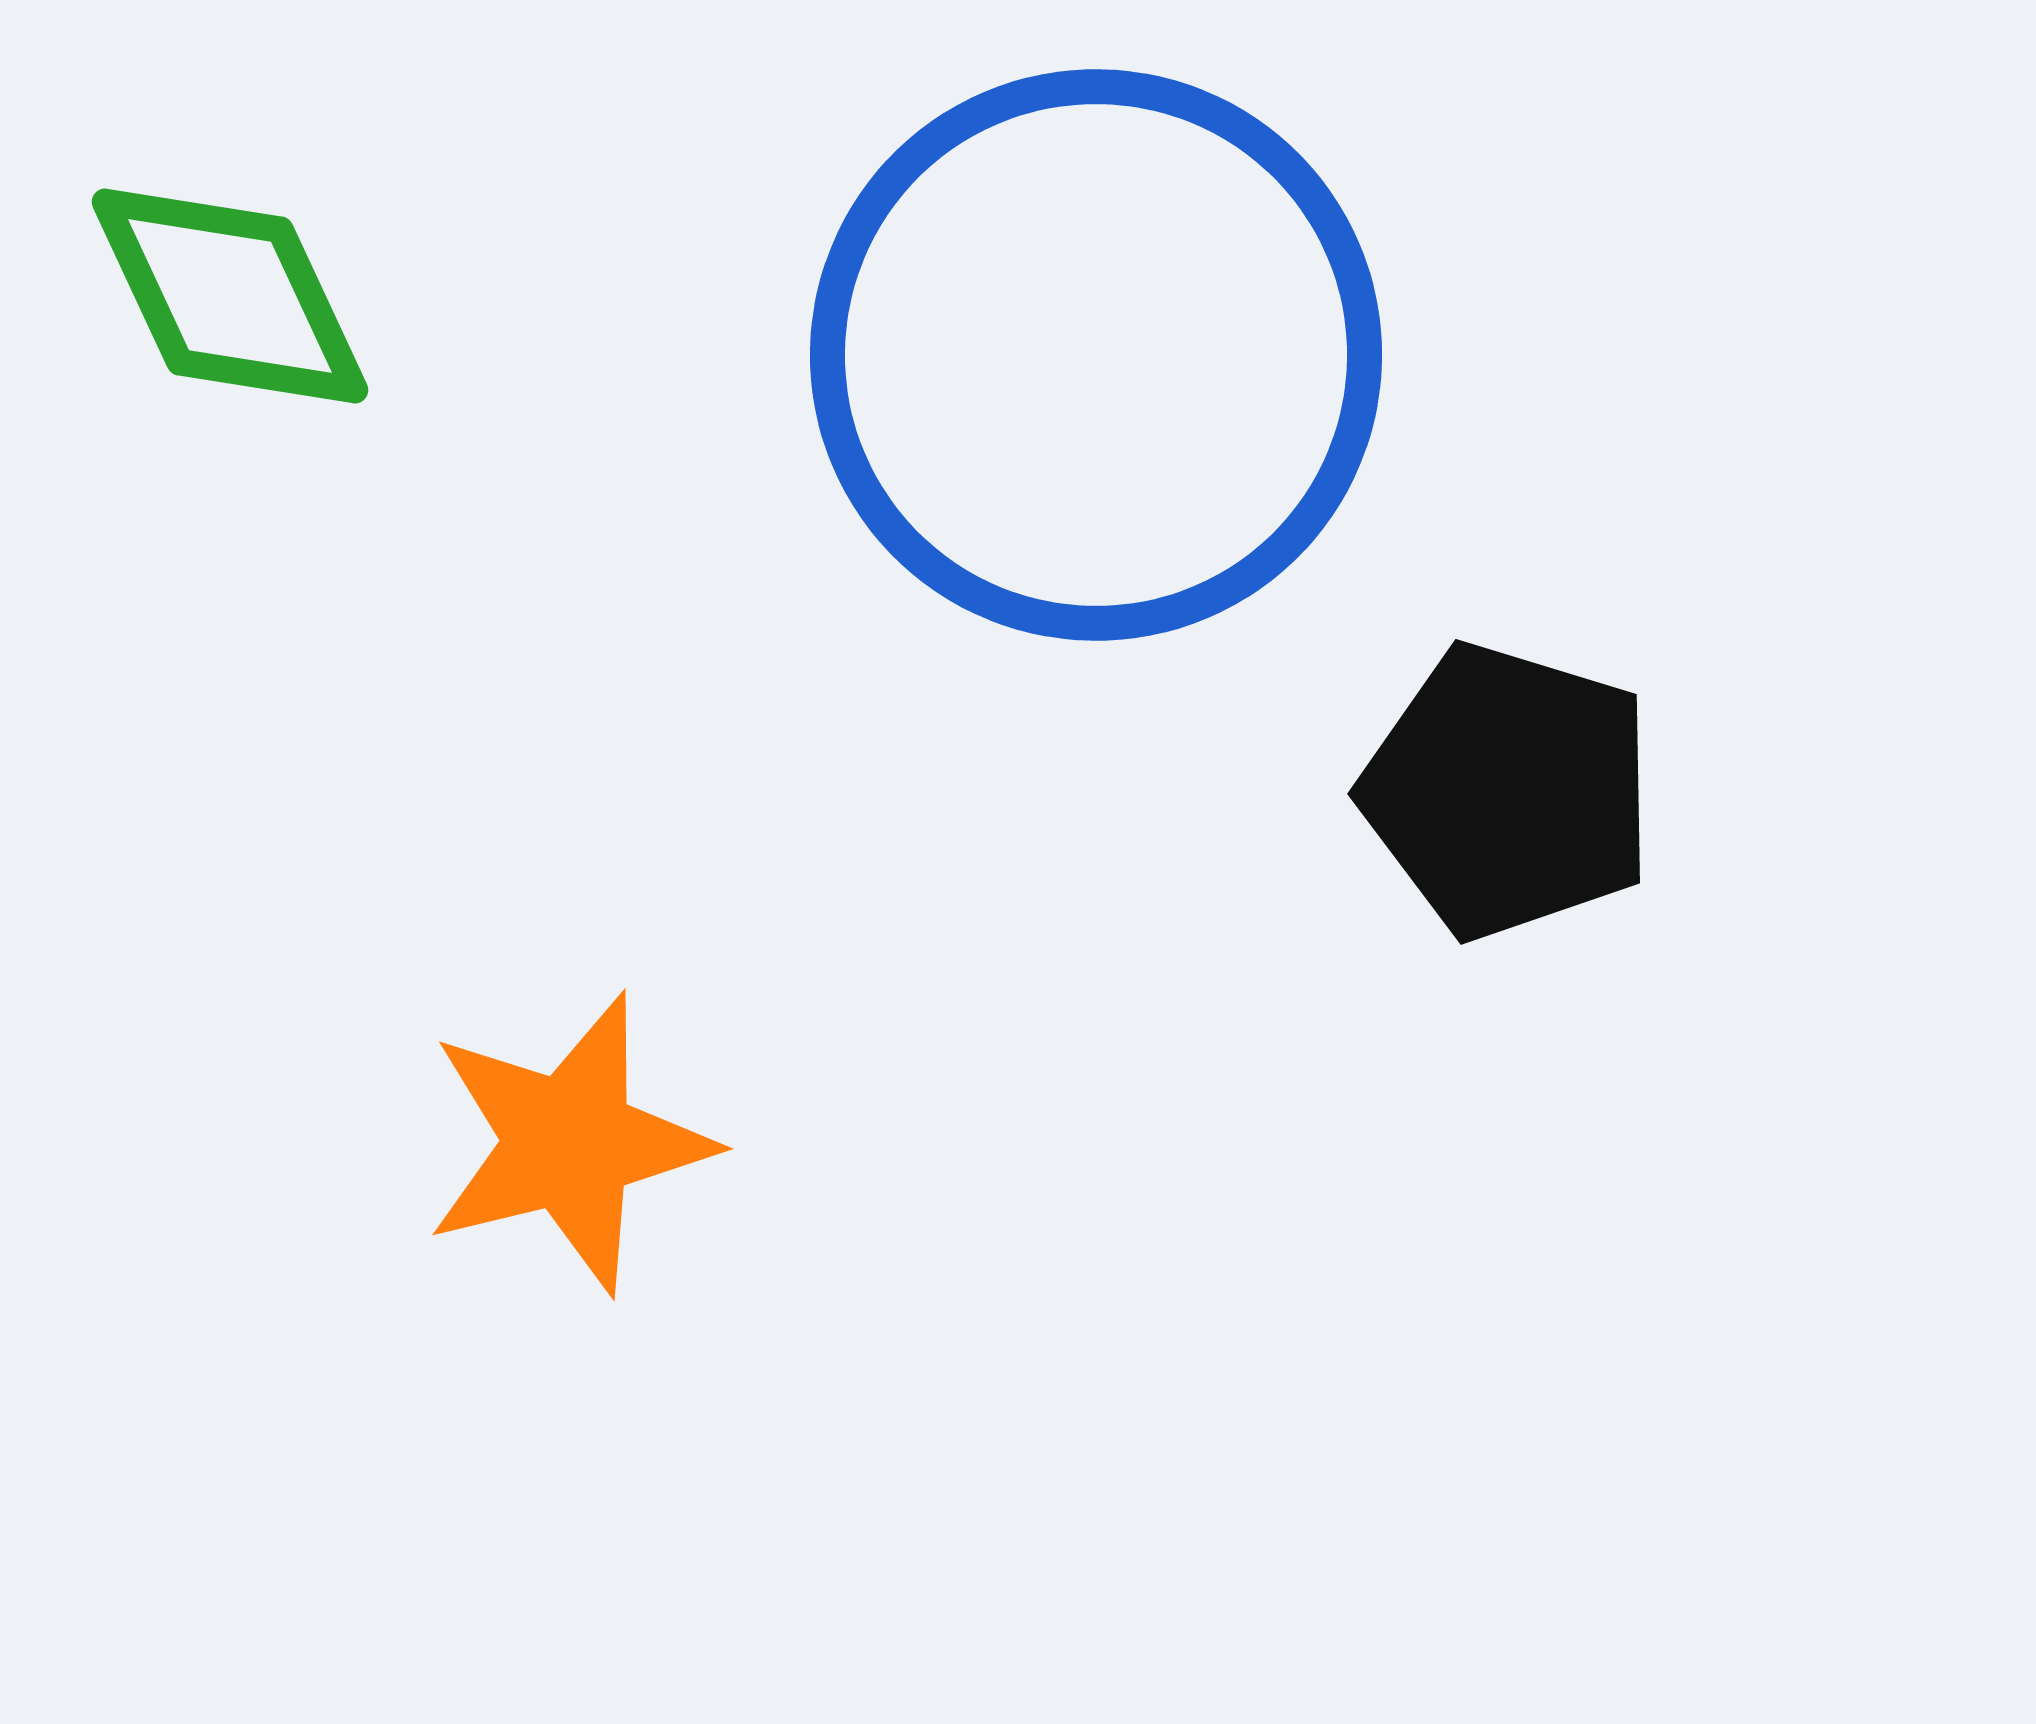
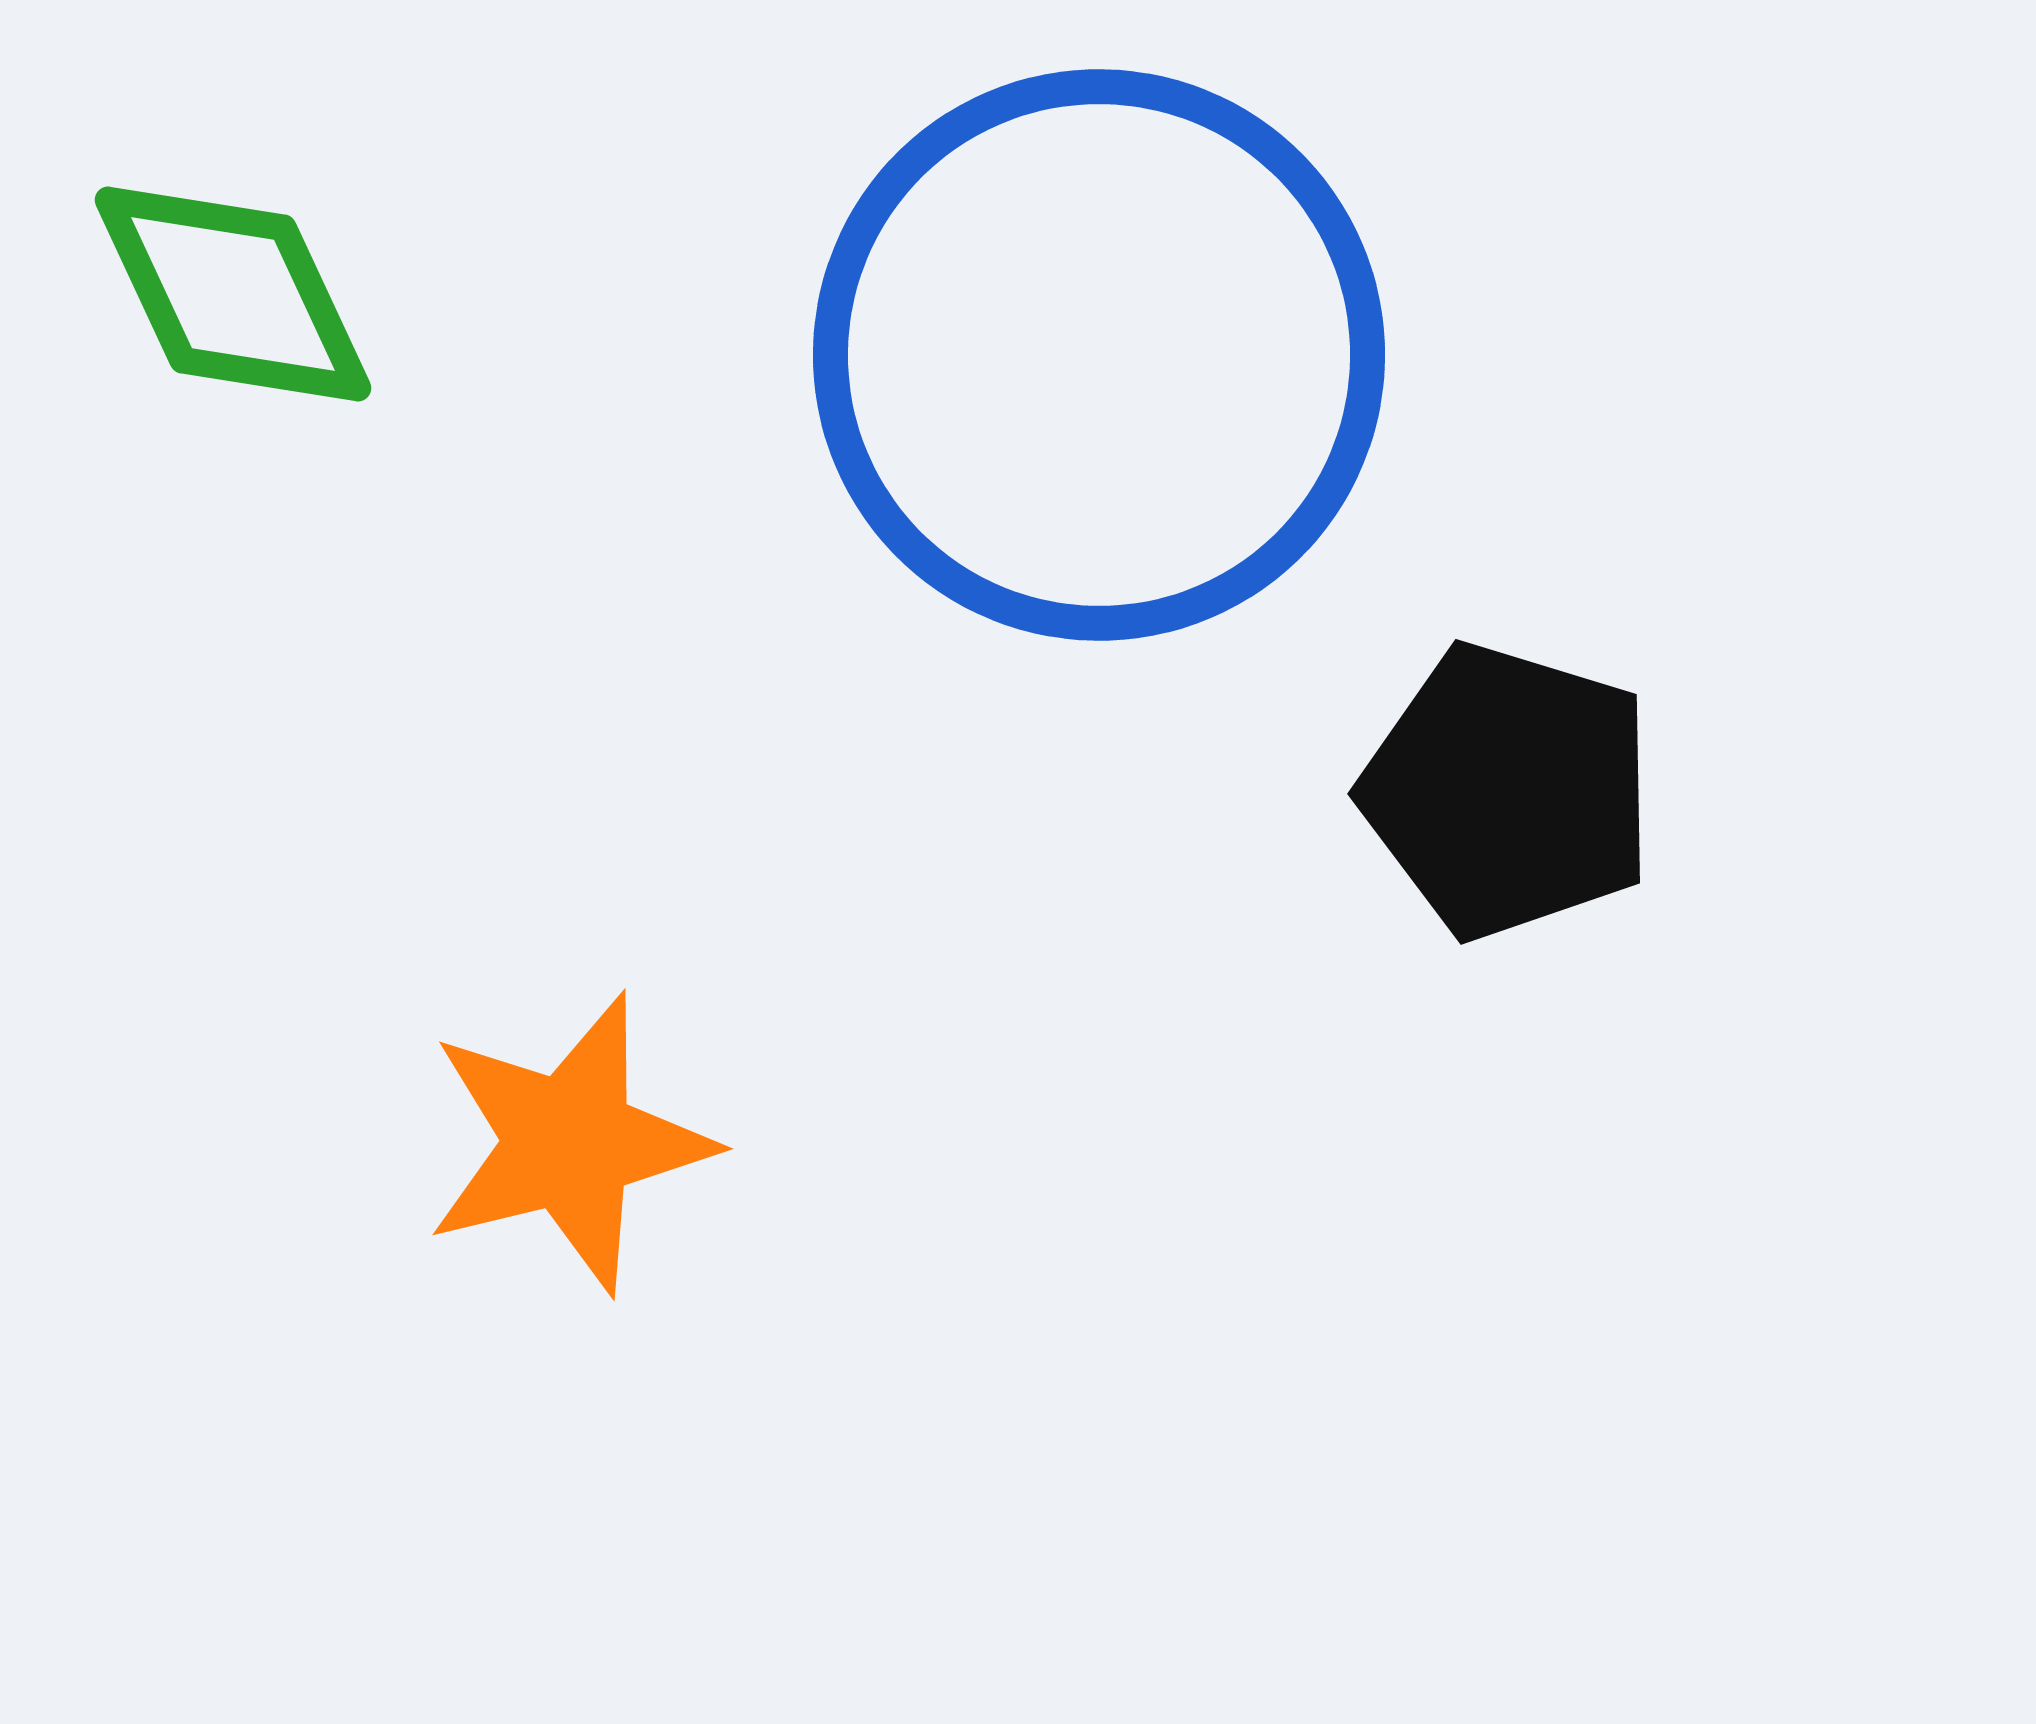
green diamond: moved 3 px right, 2 px up
blue circle: moved 3 px right
